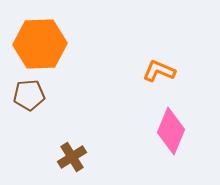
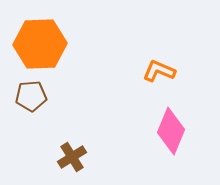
brown pentagon: moved 2 px right, 1 px down
